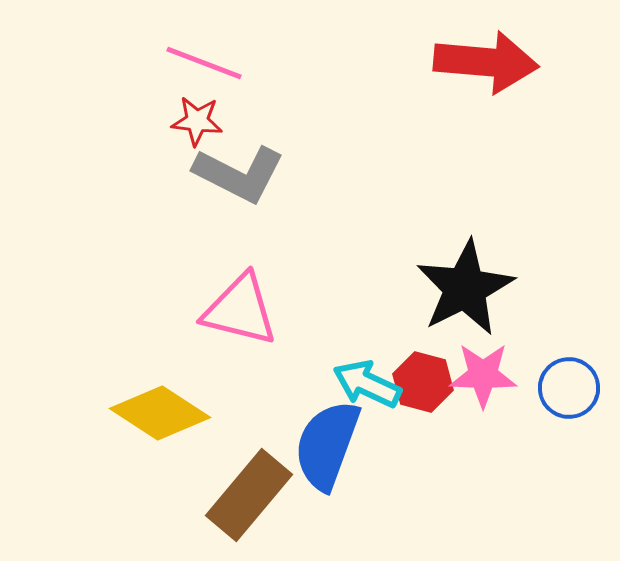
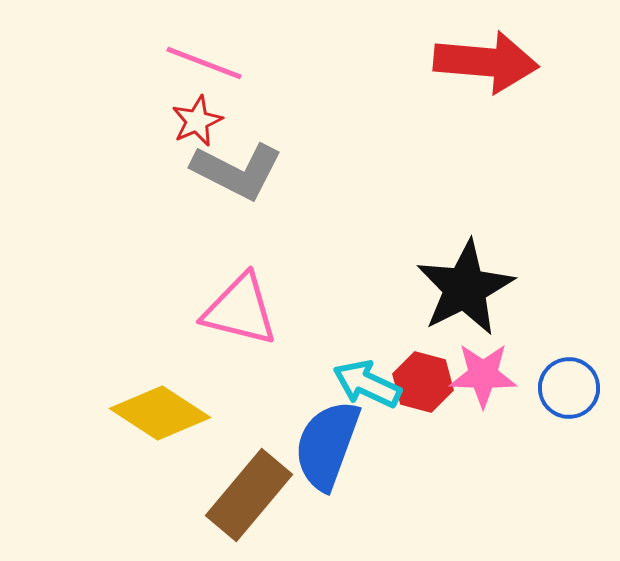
red star: rotated 30 degrees counterclockwise
gray L-shape: moved 2 px left, 3 px up
